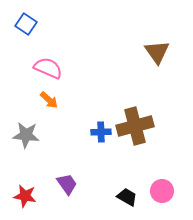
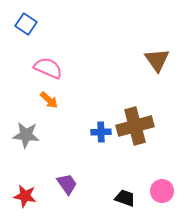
brown triangle: moved 8 px down
black trapezoid: moved 2 px left, 1 px down; rotated 10 degrees counterclockwise
